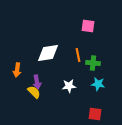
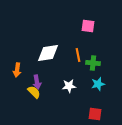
cyan star: rotated 24 degrees counterclockwise
